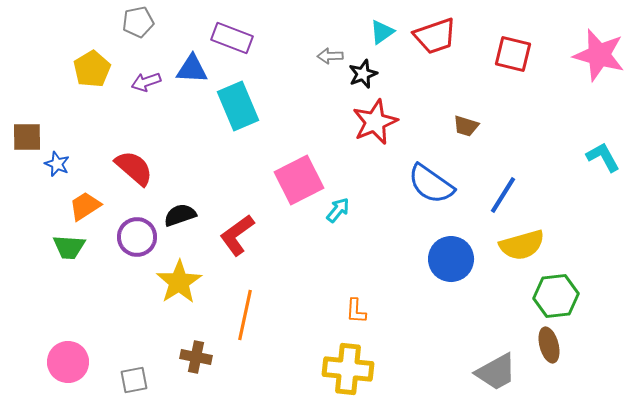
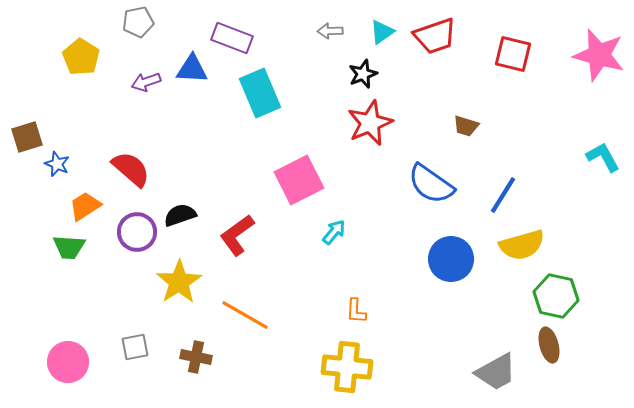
gray arrow: moved 25 px up
yellow pentagon: moved 11 px left, 12 px up; rotated 9 degrees counterclockwise
cyan rectangle: moved 22 px right, 13 px up
red star: moved 5 px left, 1 px down
brown square: rotated 16 degrees counterclockwise
red semicircle: moved 3 px left, 1 px down
cyan arrow: moved 4 px left, 22 px down
purple circle: moved 5 px up
green hexagon: rotated 18 degrees clockwise
orange line: rotated 72 degrees counterclockwise
yellow cross: moved 1 px left, 2 px up
gray square: moved 1 px right, 33 px up
